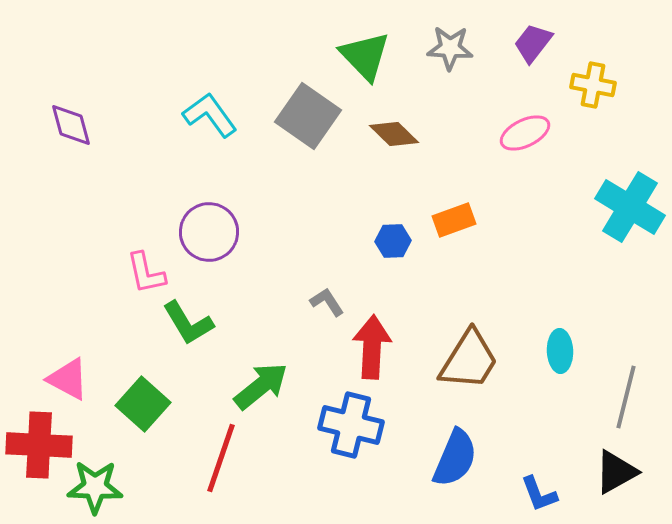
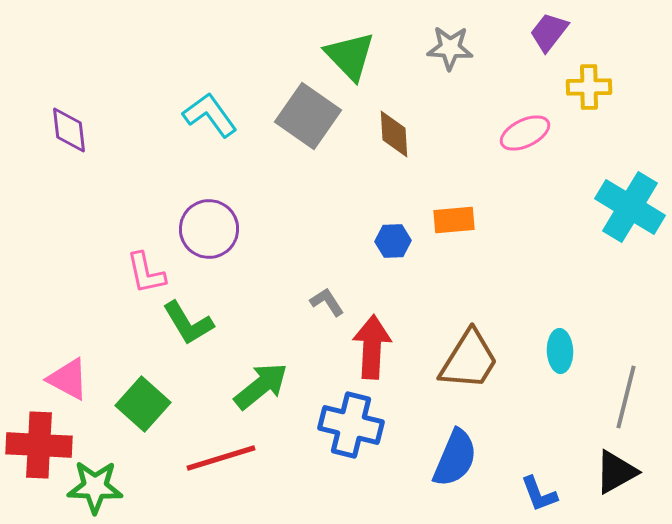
purple trapezoid: moved 16 px right, 11 px up
green triangle: moved 15 px left
yellow cross: moved 4 px left, 2 px down; rotated 12 degrees counterclockwise
purple diamond: moved 2 px left, 5 px down; rotated 9 degrees clockwise
brown diamond: rotated 42 degrees clockwise
orange rectangle: rotated 15 degrees clockwise
purple circle: moved 3 px up
red line: rotated 54 degrees clockwise
